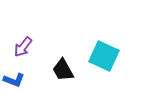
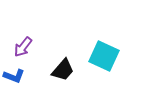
black trapezoid: rotated 110 degrees counterclockwise
blue L-shape: moved 4 px up
